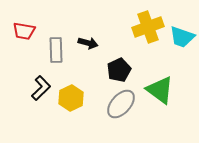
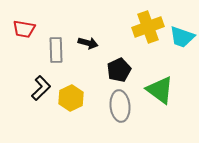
red trapezoid: moved 2 px up
gray ellipse: moved 1 px left, 2 px down; rotated 48 degrees counterclockwise
